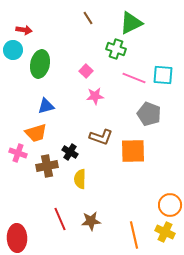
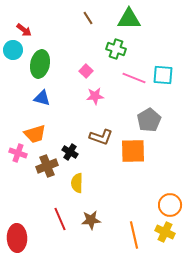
green triangle: moved 2 px left, 4 px up; rotated 25 degrees clockwise
red arrow: rotated 28 degrees clockwise
blue triangle: moved 4 px left, 8 px up; rotated 30 degrees clockwise
gray pentagon: moved 6 px down; rotated 20 degrees clockwise
orange trapezoid: moved 1 px left, 1 px down
brown cross: rotated 10 degrees counterclockwise
yellow semicircle: moved 3 px left, 4 px down
brown star: moved 1 px up
